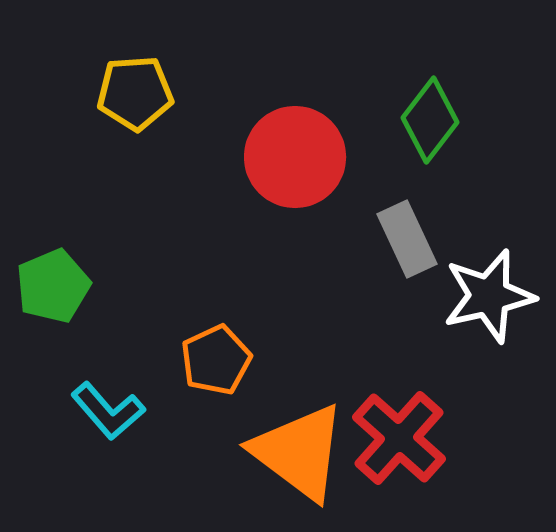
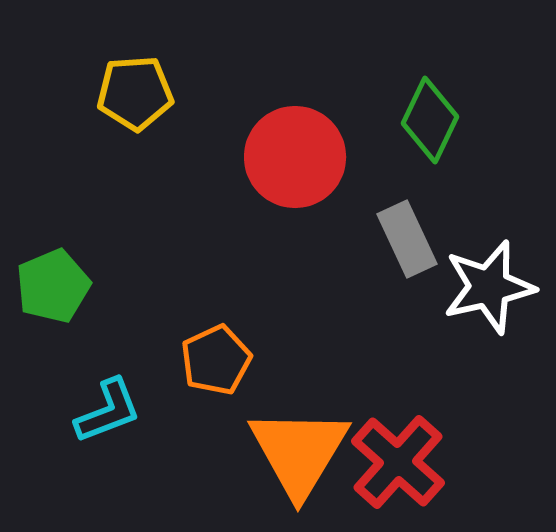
green diamond: rotated 12 degrees counterclockwise
white star: moved 9 px up
cyan L-shape: rotated 70 degrees counterclockwise
red cross: moved 1 px left, 24 px down
orange triangle: rotated 24 degrees clockwise
